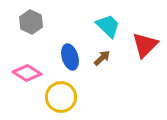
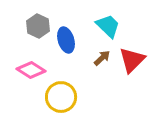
gray hexagon: moved 7 px right, 4 px down
red triangle: moved 13 px left, 15 px down
blue ellipse: moved 4 px left, 17 px up
pink diamond: moved 4 px right, 3 px up
